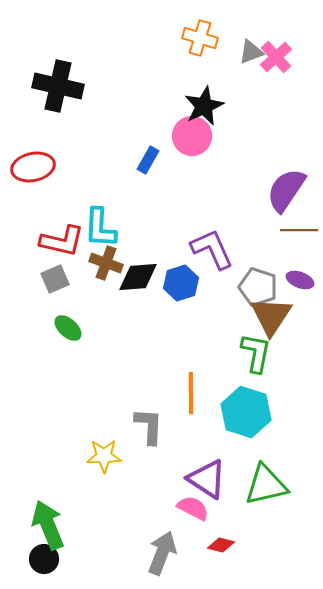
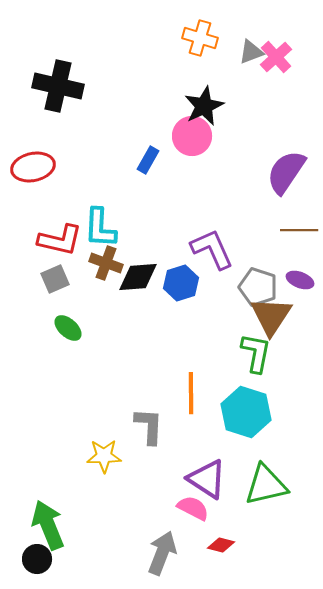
purple semicircle: moved 18 px up
red L-shape: moved 2 px left, 1 px up
black circle: moved 7 px left
